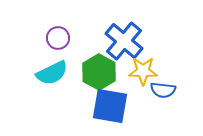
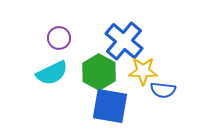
purple circle: moved 1 px right
